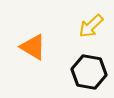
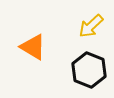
black hexagon: moved 2 px up; rotated 12 degrees clockwise
